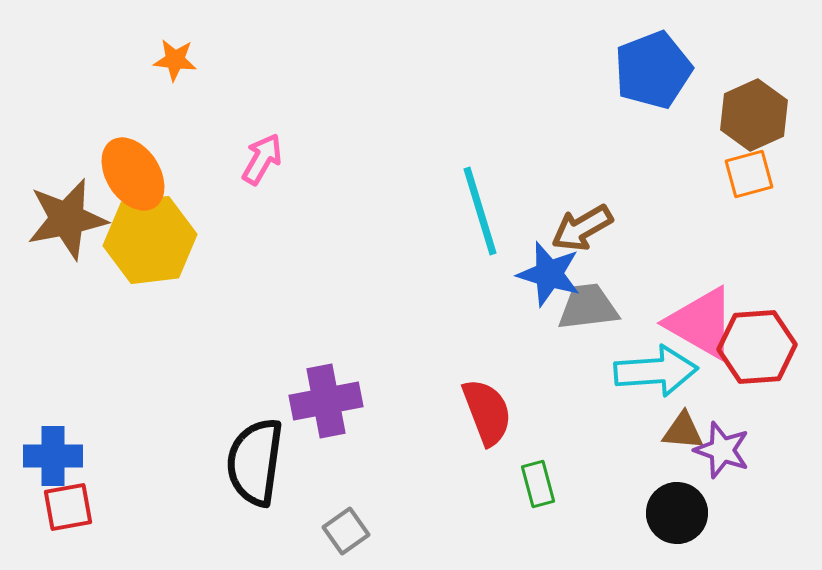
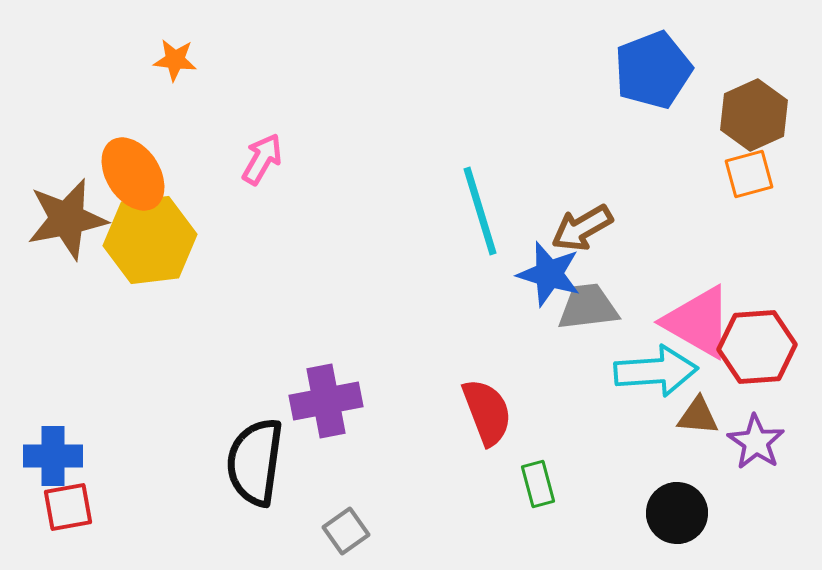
pink triangle: moved 3 px left, 1 px up
brown triangle: moved 15 px right, 15 px up
purple star: moved 34 px right, 8 px up; rotated 14 degrees clockwise
